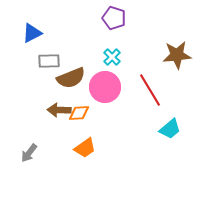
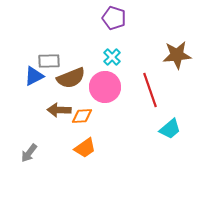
blue triangle: moved 2 px right, 43 px down
red line: rotated 12 degrees clockwise
orange diamond: moved 3 px right, 3 px down
